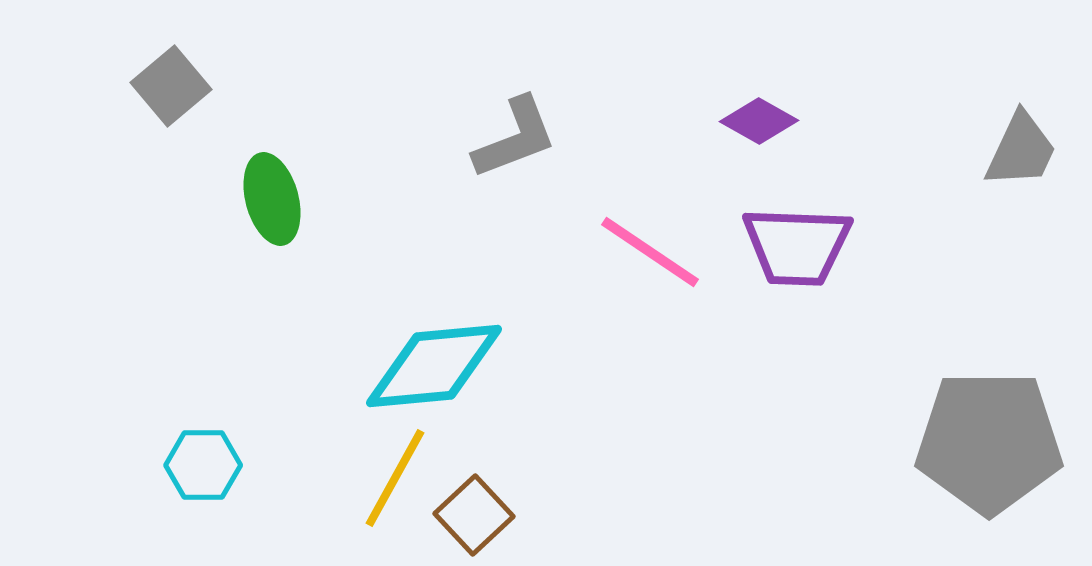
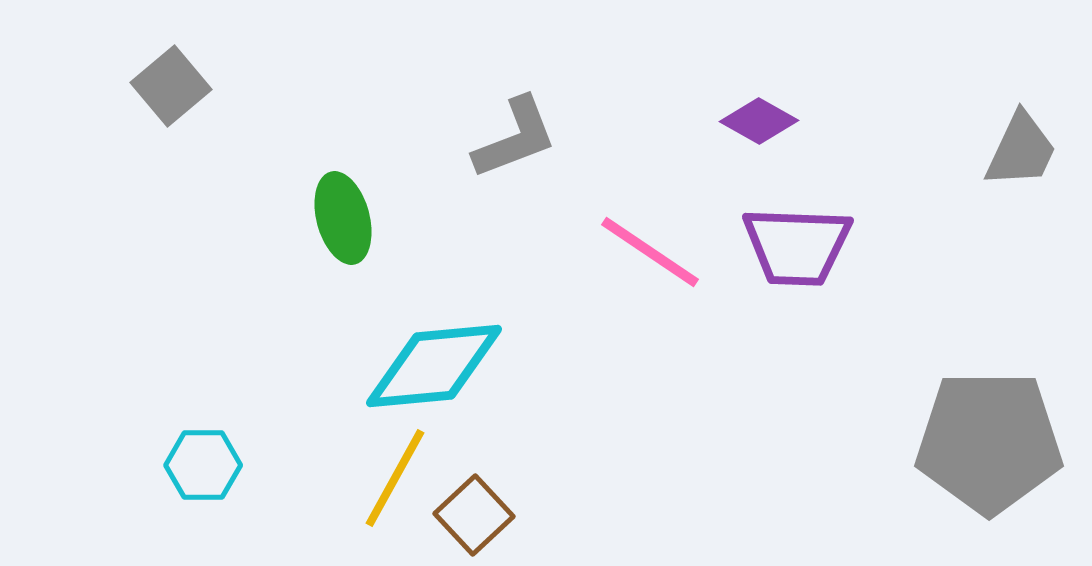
green ellipse: moved 71 px right, 19 px down
